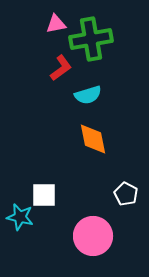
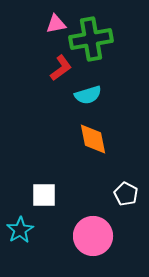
cyan star: moved 13 px down; rotated 28 degrees clockwise
